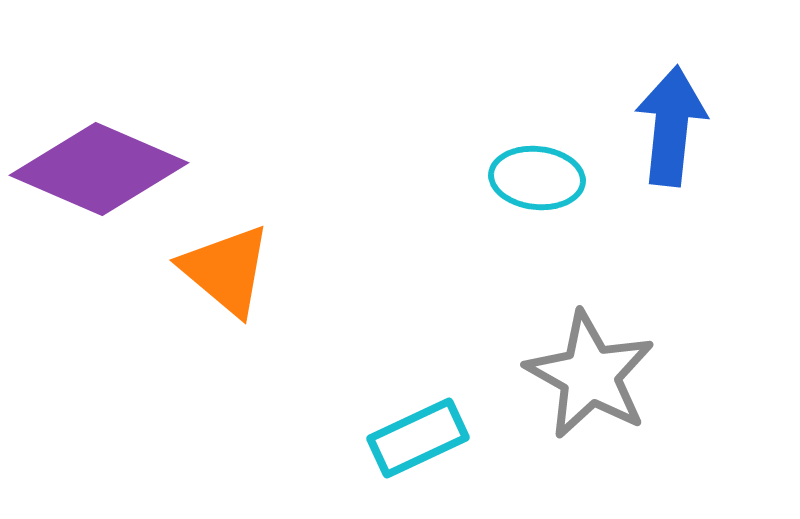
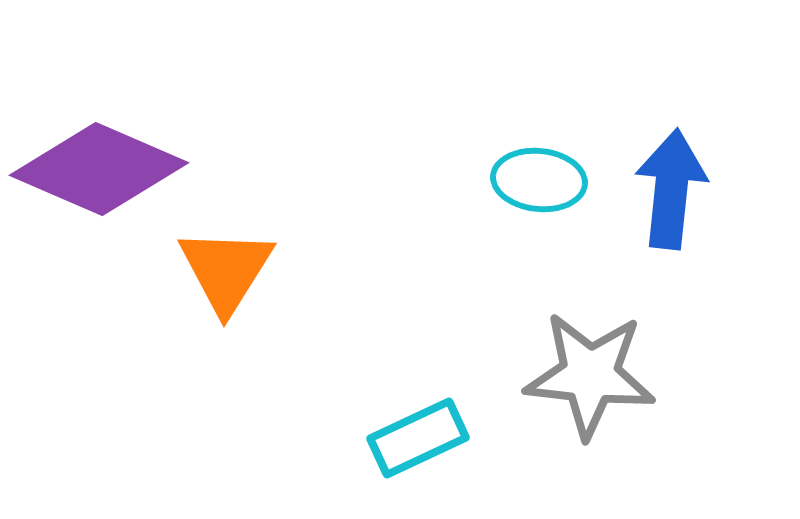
blue arrow: moved 63 px down
cyan ellipse: moved 2 px right, 2 px down
orange triangle: rotated 22 degrees clockwise
gray star: rotated 23 degrees counterclockwise
